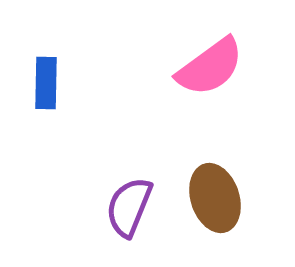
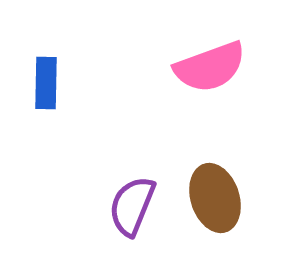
pink semicircle: rotated 16 degrees clockwise
purple semicircle: moved 3 px right, 1 px up
